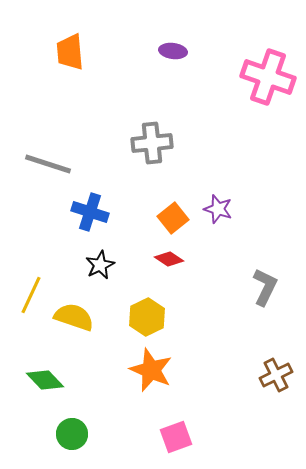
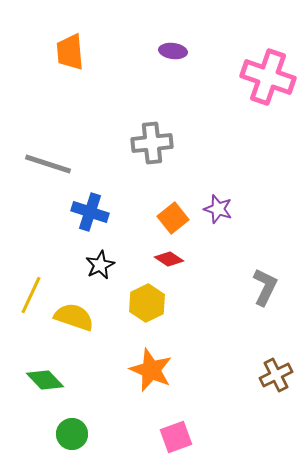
yellow hexagon: moved 14 px up
